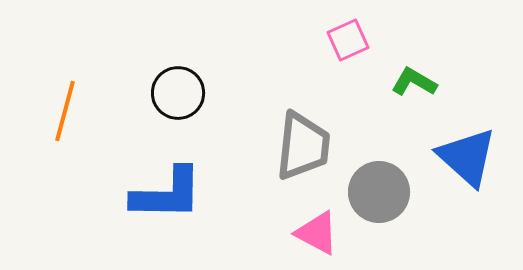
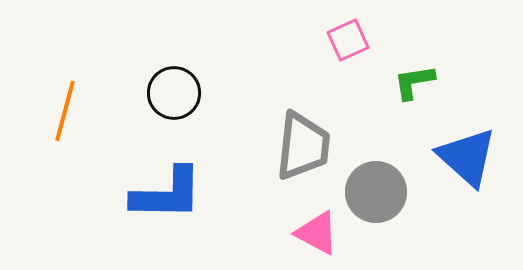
green L-shape: rotated 39 degrees counterclockwise
black circle: moved 4 px left
gray circle: moved 3 px left
